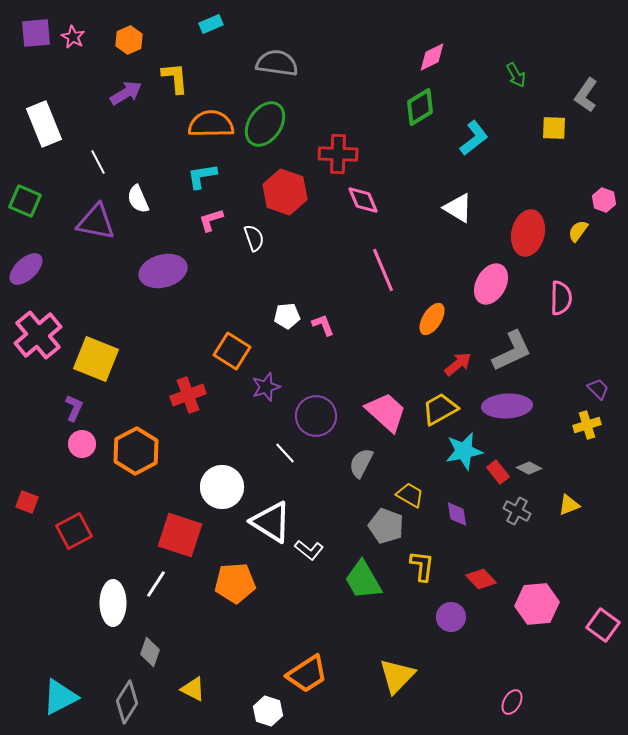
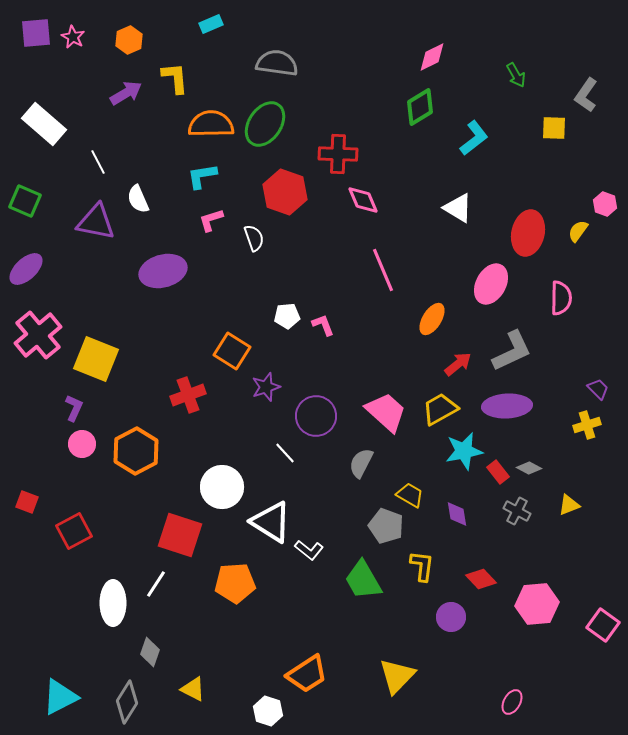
white rectangle at (44, 124): rotated 27 degrees counterclockwise
pink hexagon at (604, 200): moved 1 px right, 4 px down
